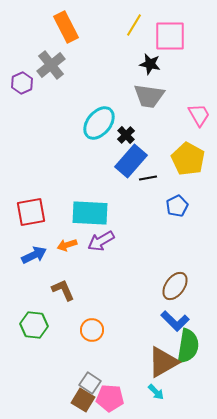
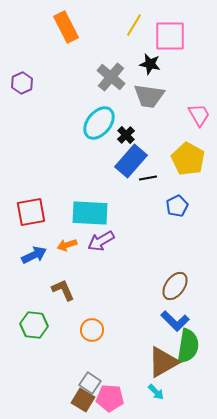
gray cross: moved 60 px right, 12 px down; rotated 12 degrees counterclockwise
